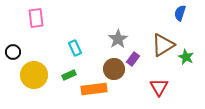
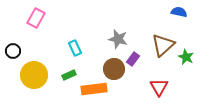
blue semicircle: moved 1 px left, 1 px up; rotated 84 degrees clockwise
pink rectangle: rotated 36 degrees clockwise
gray star: rotated 24 degrees counterclockwise
brown triangle: rotated 10 degrees counterclockwise
black circle: moved 1 px up
